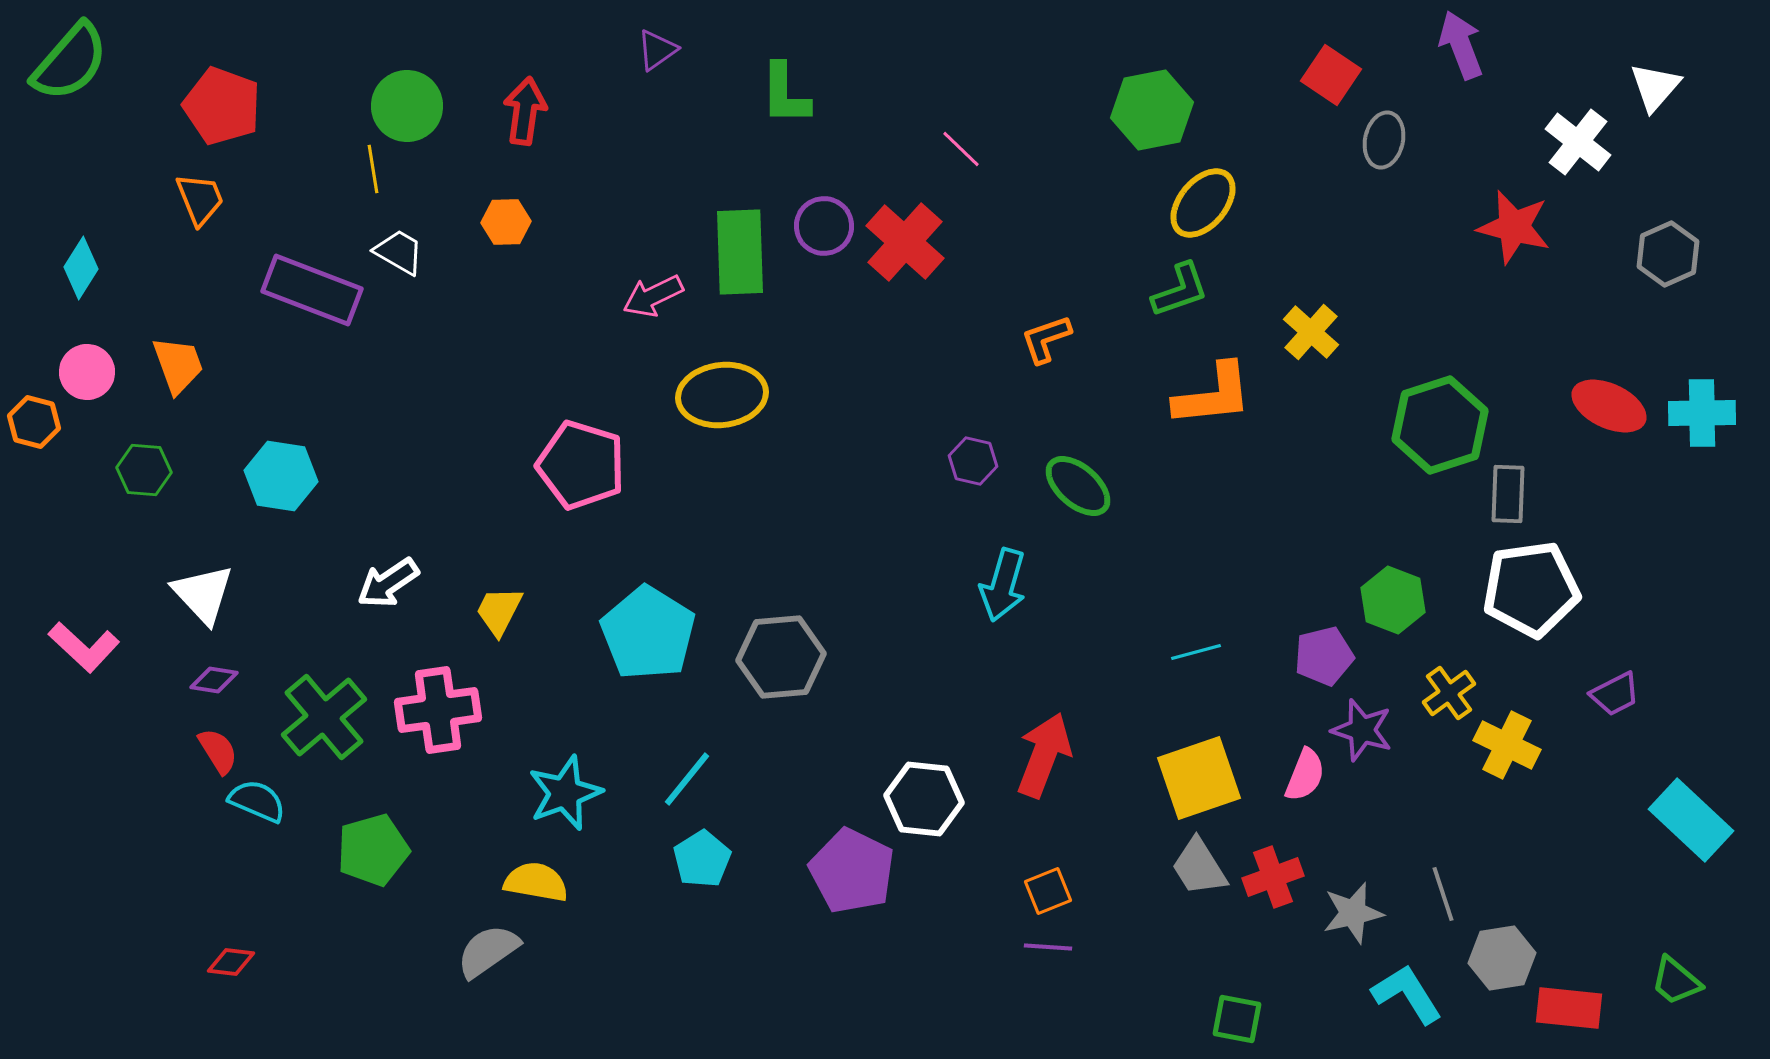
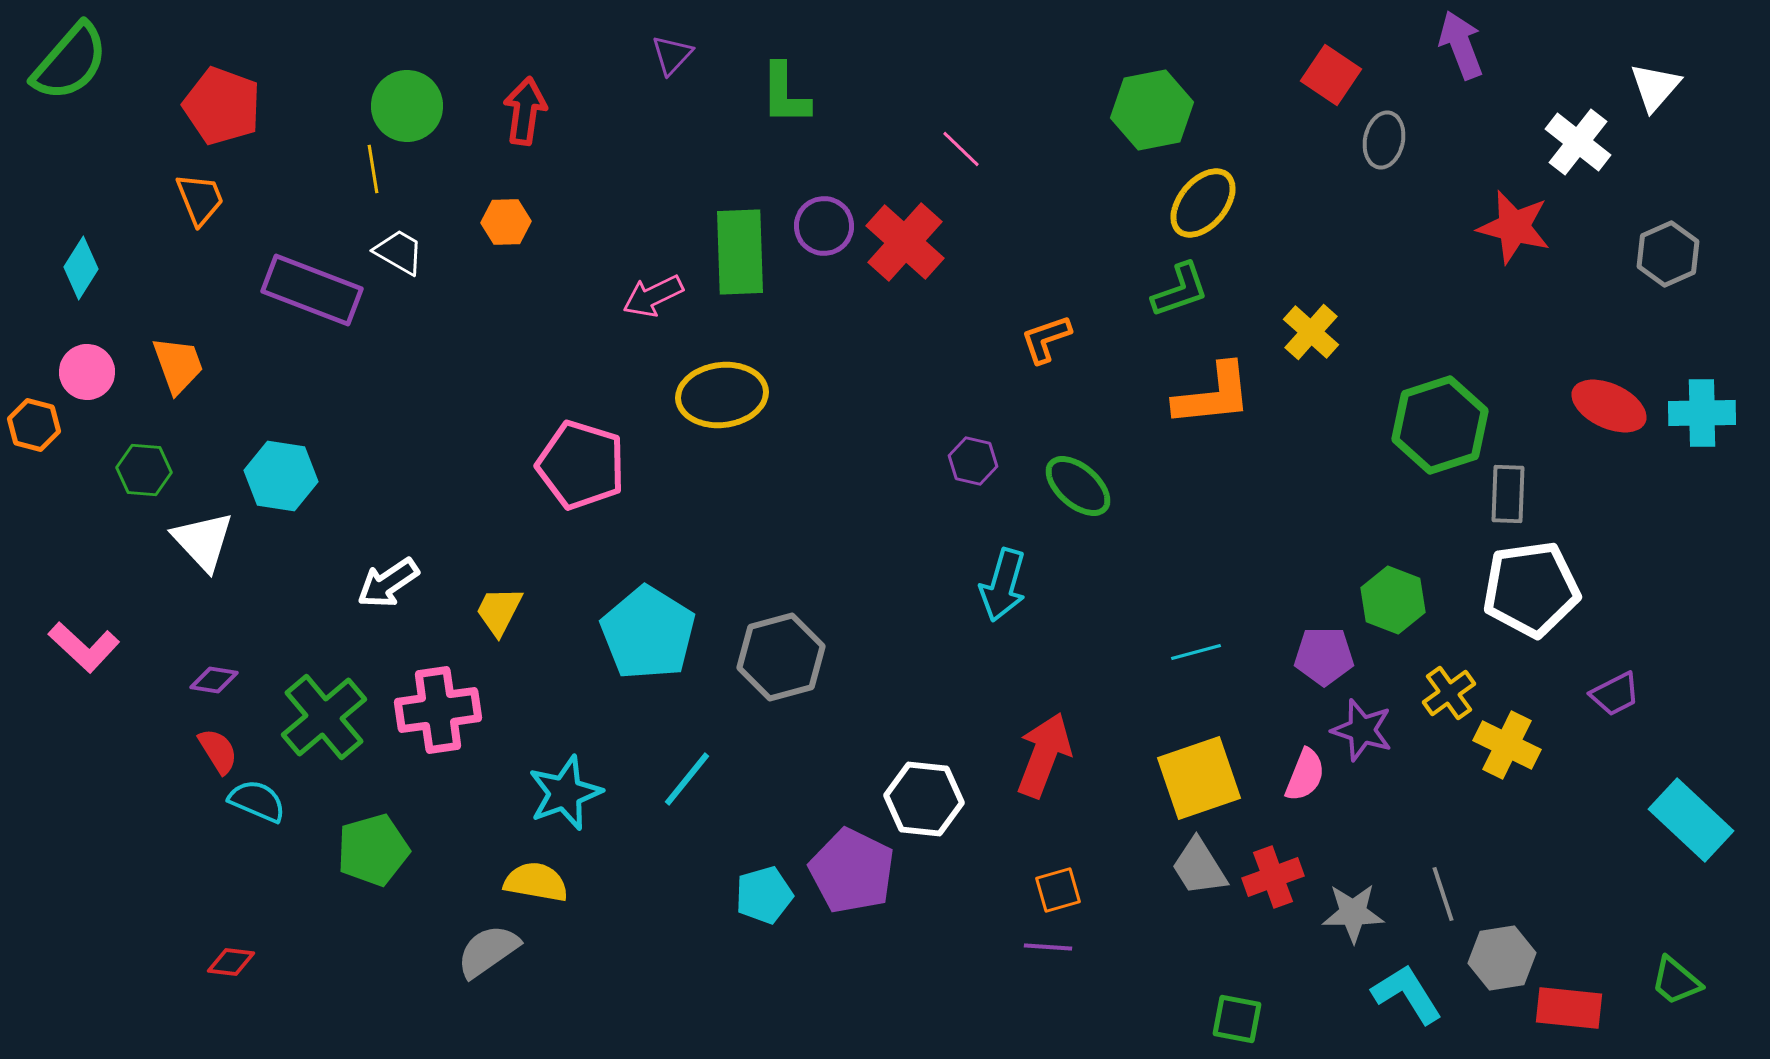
purple triangle at (657, 50): moved 15 px right, 5 px down; rotated 12 degrees counterclockwise
orange hexagon at (34, 422): moved 3 px down
white triangle at (203, 594): moved 53 px up
purple pentagon at (1324, 656): rotated 14 degrees clockwise
gray hexagon at (781, 657): rotated 10 degrees counterclockwise
cyan pentagon at (702, 859): moved 62 px right, 36 px down; rotated 16 degrees clockwise
orange square at (1048, 891): moved 10 px right, 1 px up; rotated 6 degrees clockwise
gray star at (1353, 913): rotated 12 degrees clockwise
